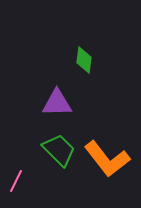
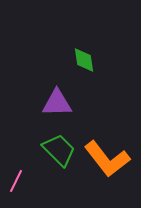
green diamond: rotated 16 degrees counterclockwise
